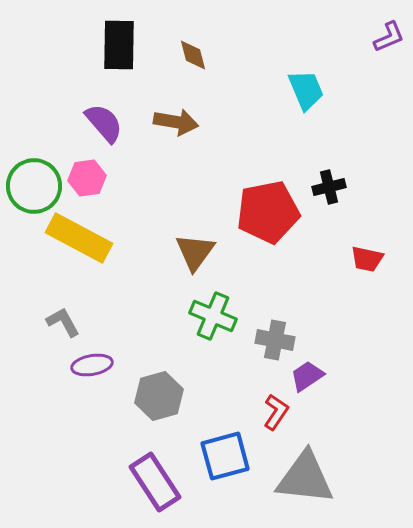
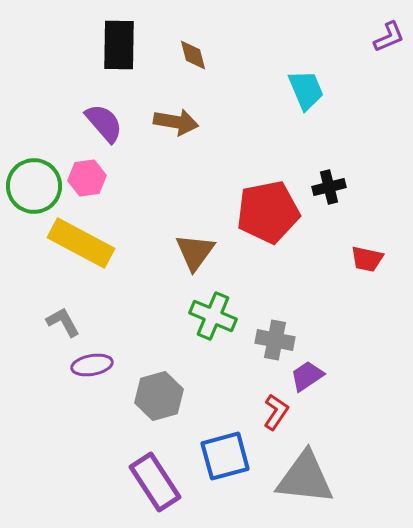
yellow rectangle: moved 2 px right, 5 px down
